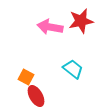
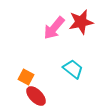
red star: moved 1 px down
pink arrow: moved 4 px right, 1 px down; rotated 60 degrees counterclockwise
red ellipse: rotated 15 degrees counterclockwise
